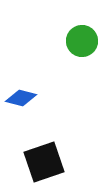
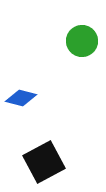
black square: rotated 9 degrees counterclockwise
